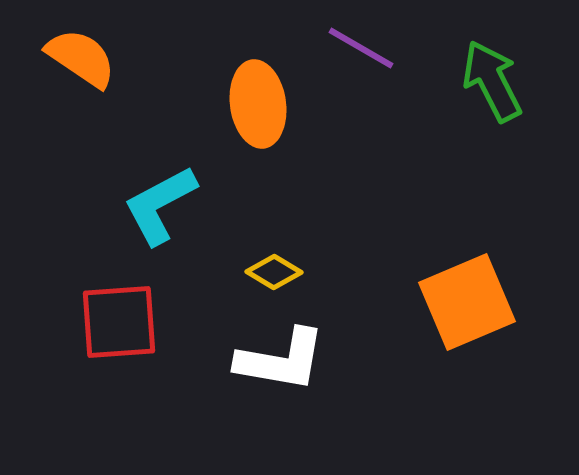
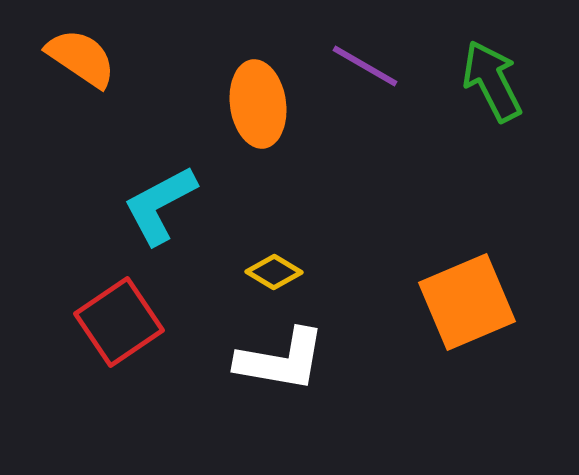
purple line: moved 4 px right, 18 px down
red square: rotated 30 degrees counterclockwise
